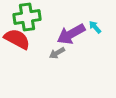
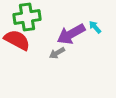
red semicircle: moved 1 px down
